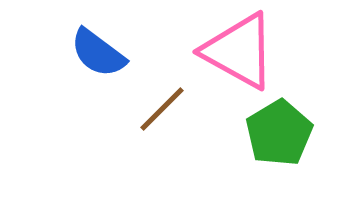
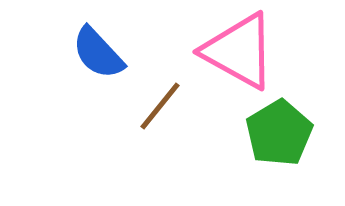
blue semicircle: rotated 10 degrees clockwise
brown line: moved 2 px left, 3 px up; rotated 6 degrees counterclockwise
